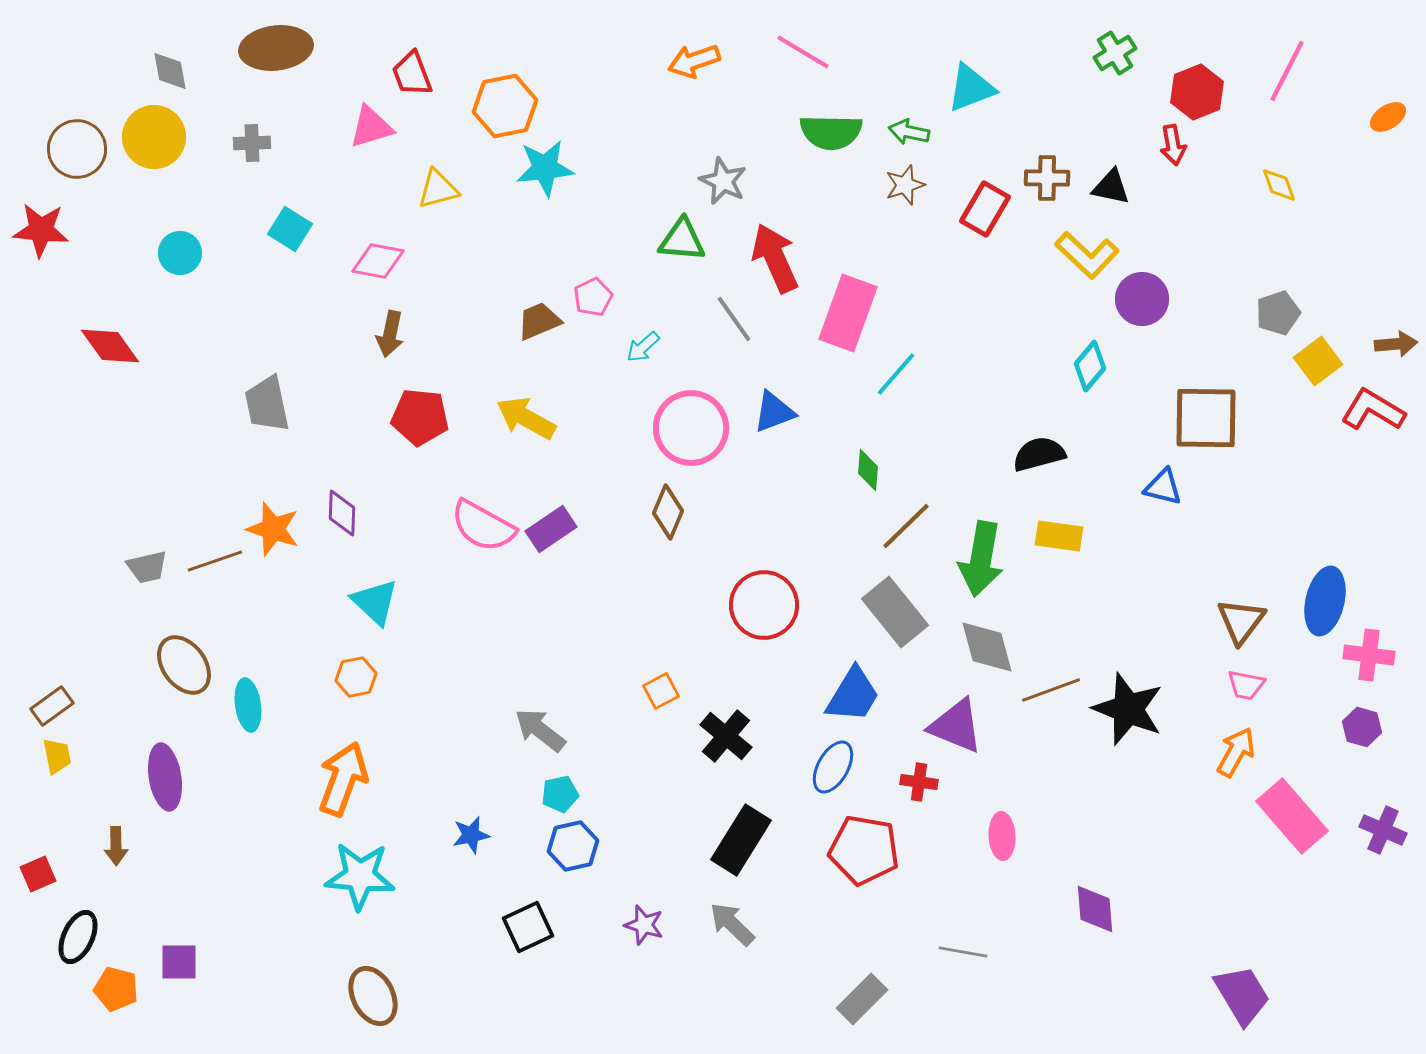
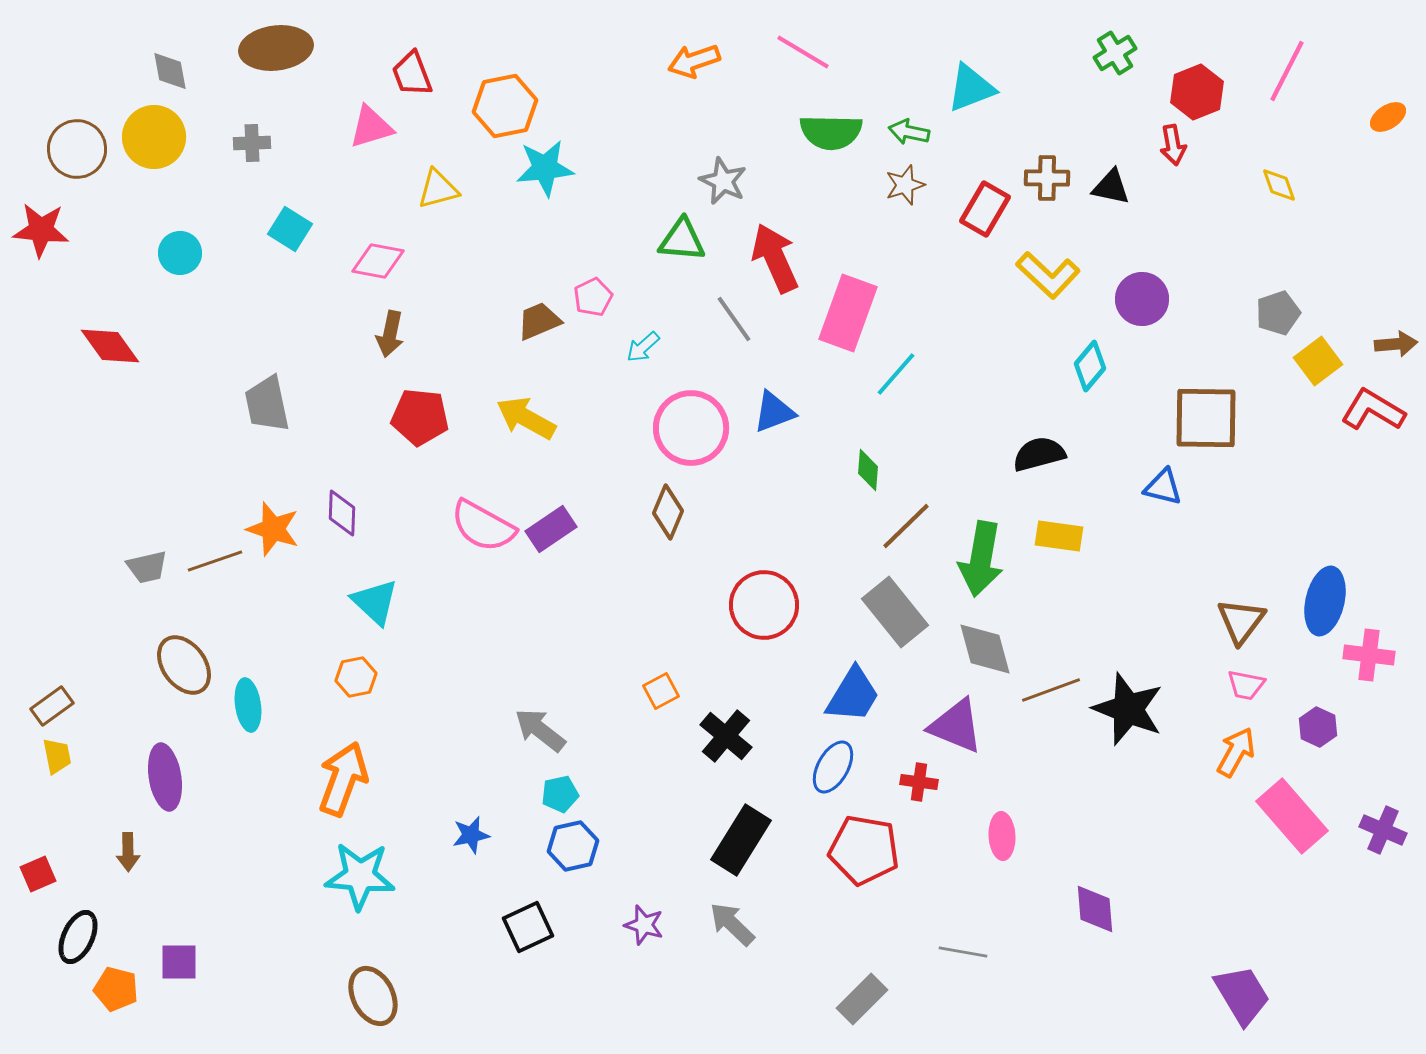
yellow L-shape at (1087, 255): moved 39 px left, 20 px down
gray diamond at (987, 647): moved 2 px left, 2 px down
purple hexagon at (1362, 727): moved 44 px left; rotated 9 degrees clockwise
brown arrow at (116, 846): moved 12 px right, 6 px down
